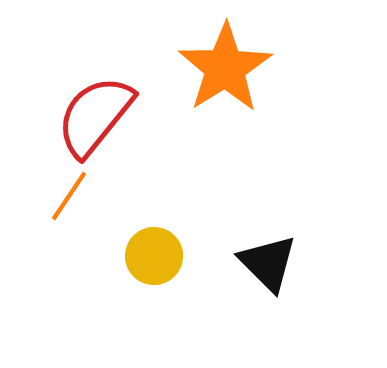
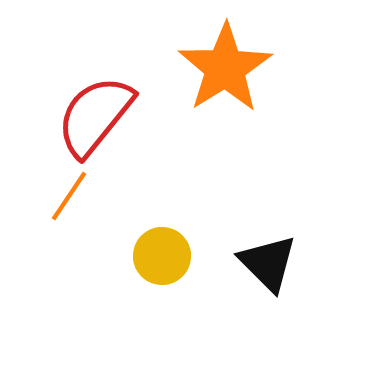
yellow circle: moved 8 px right
